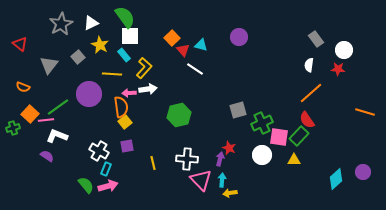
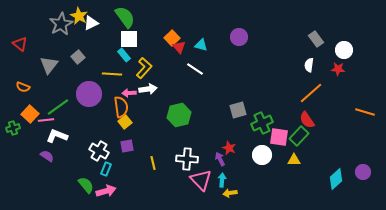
white square at (130, 36): moved 1 px left, 3 px down
yellow star at (100, 45): moved 21 px left, 29 px up
red triangle at (183, 50): moved 4 px left, 3 px up
purple arrow at (220, 159): rotated 40 degrees counterclockwise
pink arrow at (108, 186): moved 2 px left, 5 px down
